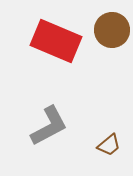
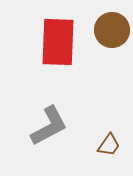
red rectangle: moved 2 px right, 1 px down; rotated 69 degrees clockwise
brown trapezoid: rotated 15 degrees counterclockwise
